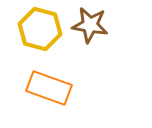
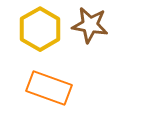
yellow hexagon: rotated 15 degrees clockwise
